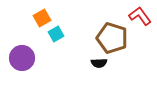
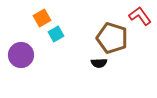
purple circle: moved 1 px left, 3 px up
